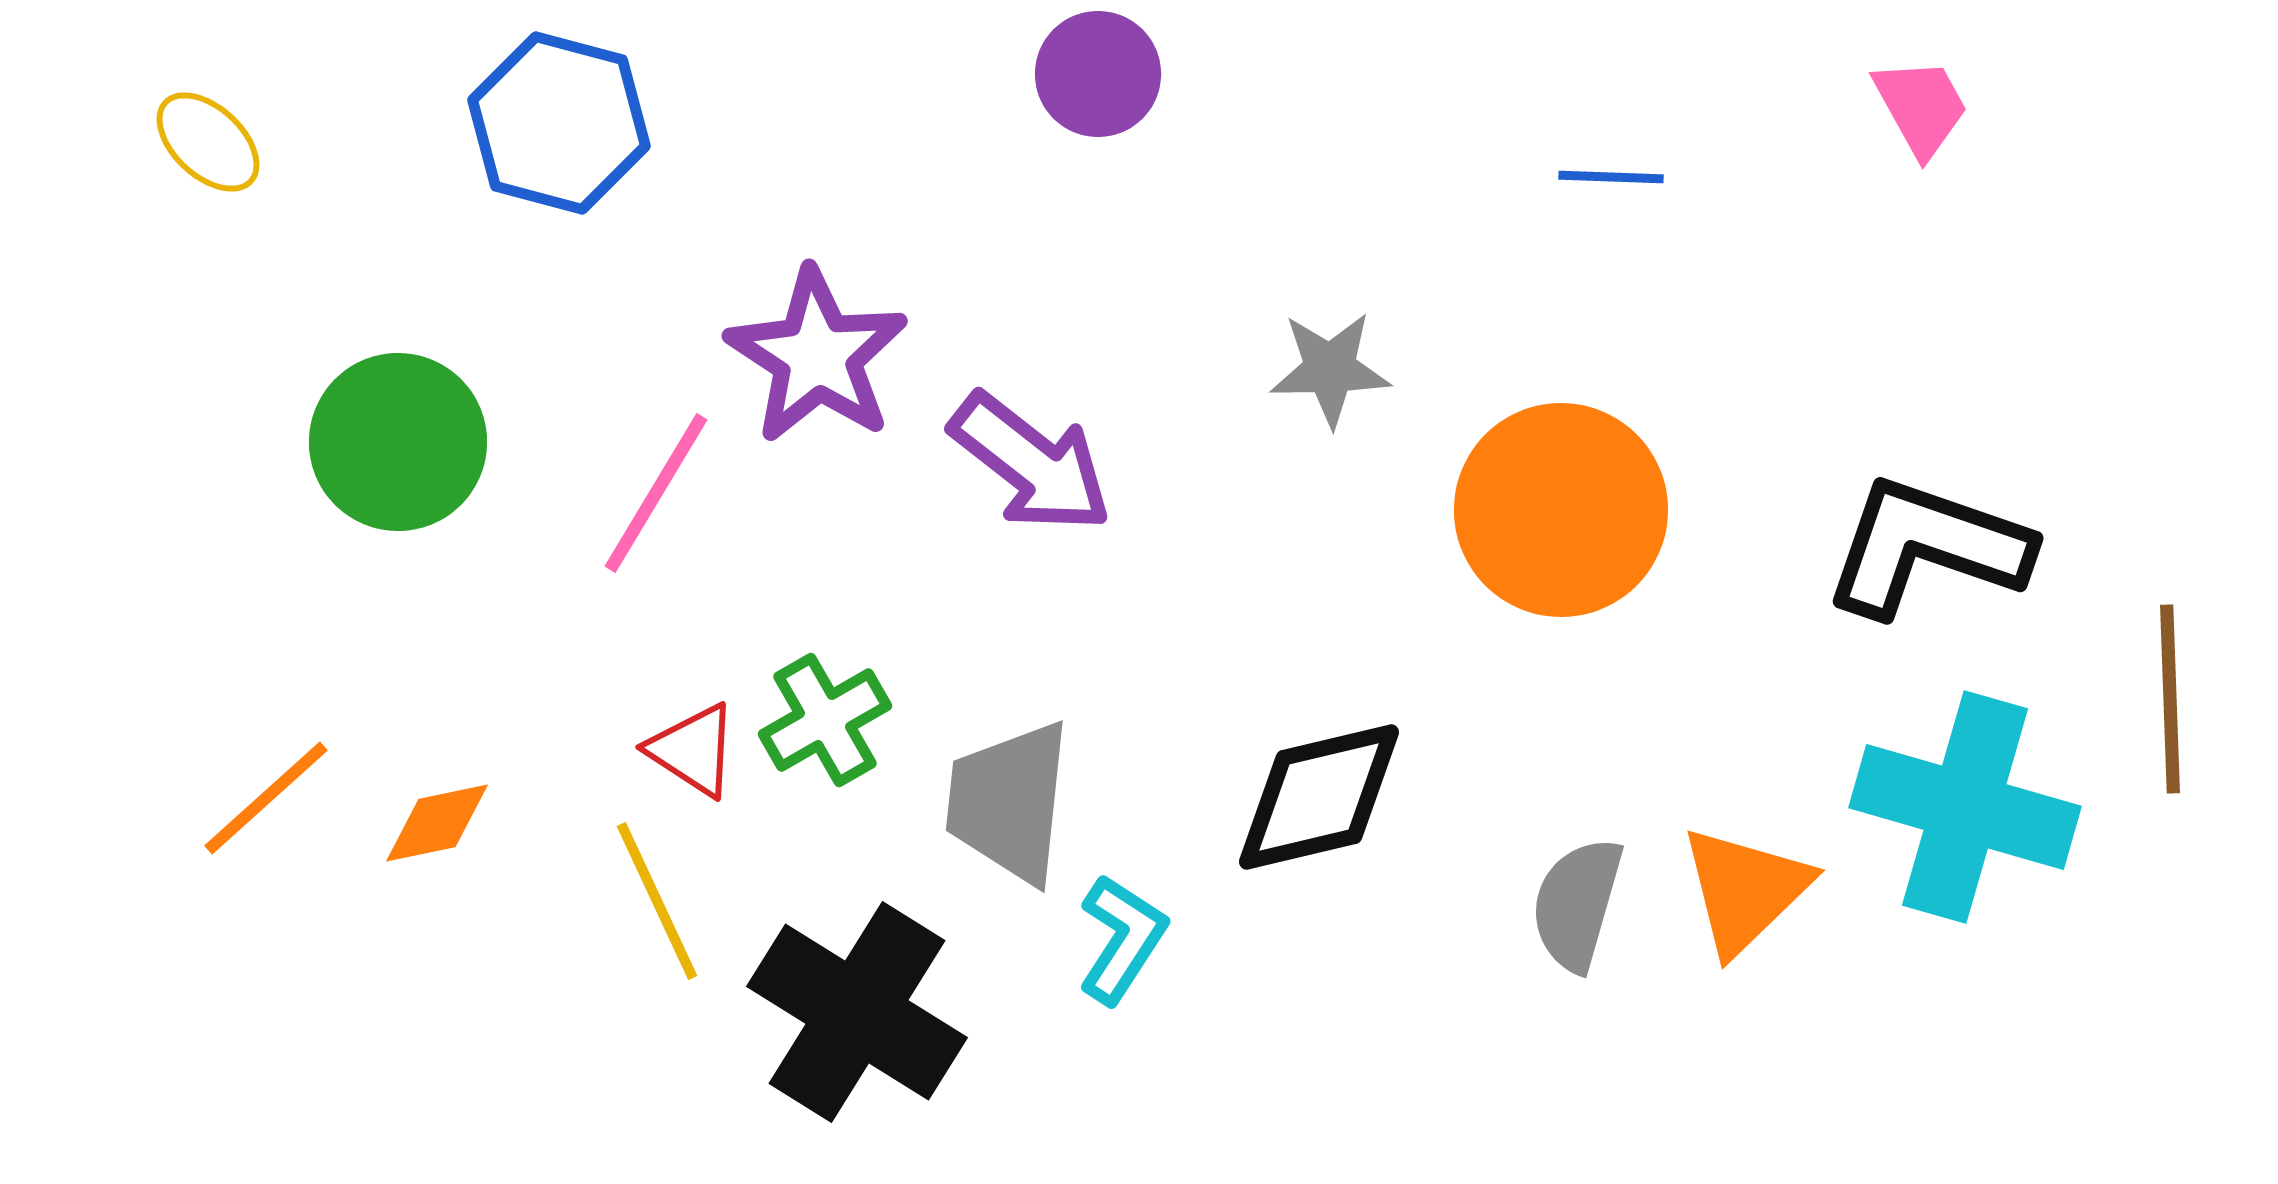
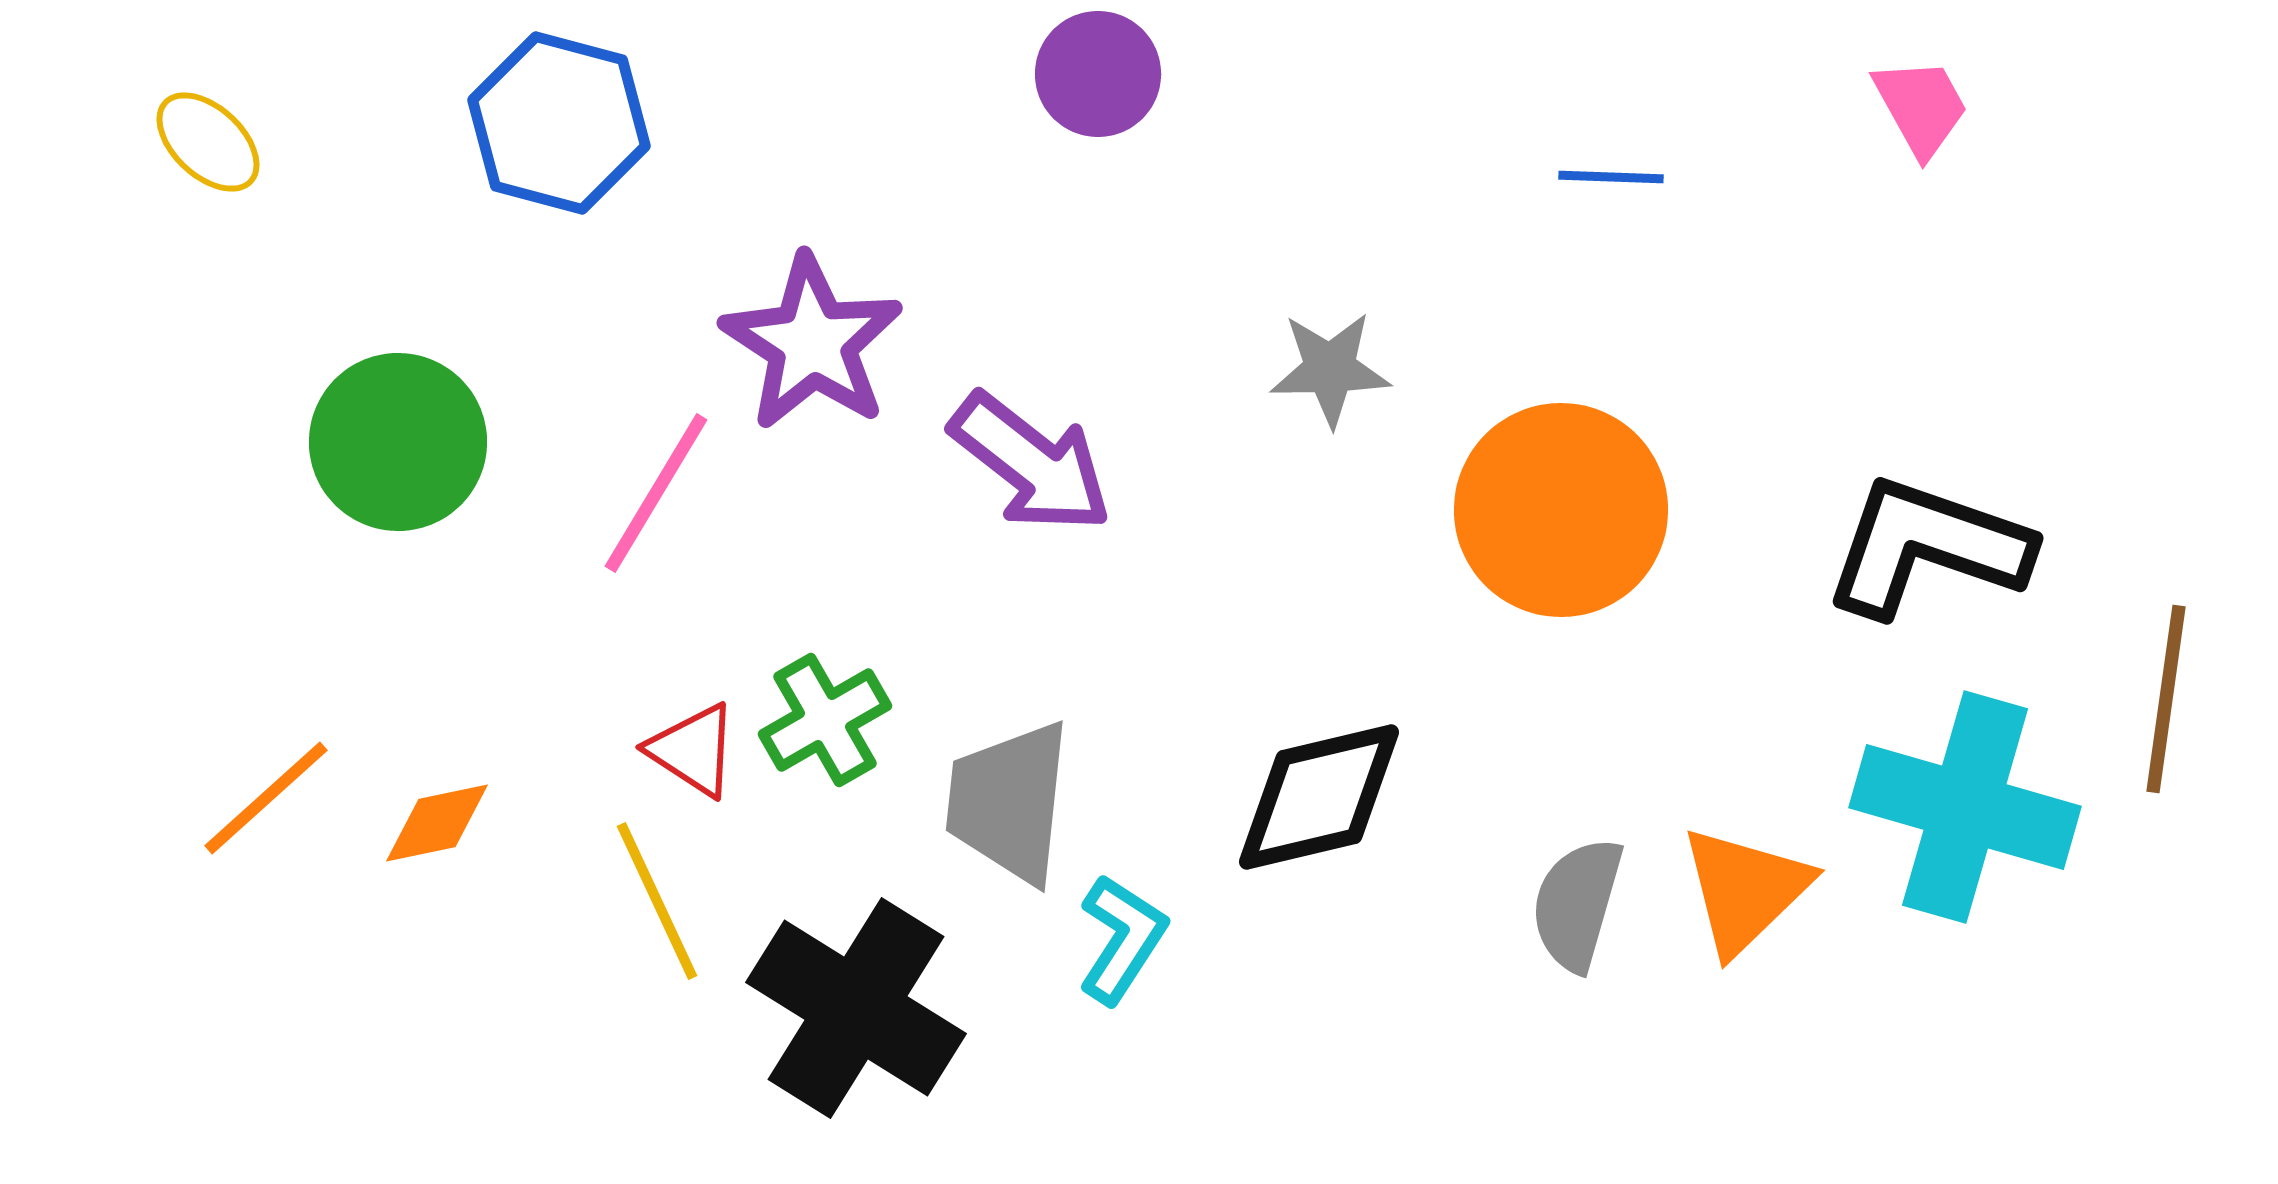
purple star: moved 5 px left, 13 px up
brown line: moved 4 px left; rotated 10 degrees clockwise
black cross: moved 1 px left, 4 px up
